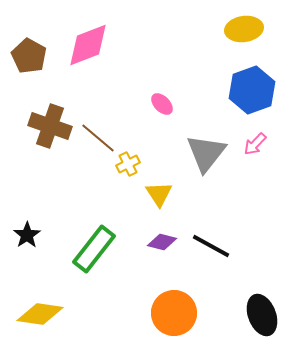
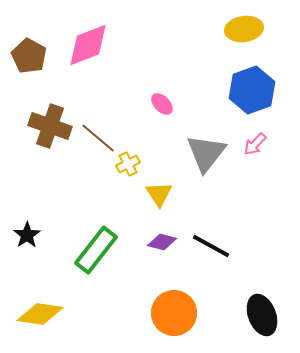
green rectangle: moved 2 px right, 1 px down
